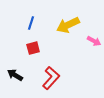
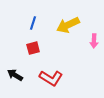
blue line: moved 2 px right
pink arrow: rotated 64 degrees clockwise
red L-shape: rotated 80 degrees clockwise
